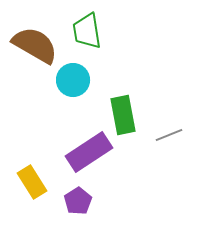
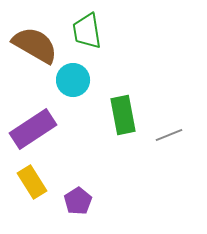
purple rectangle: moved 56 px left, 23 px up
